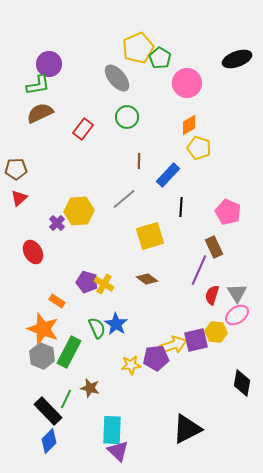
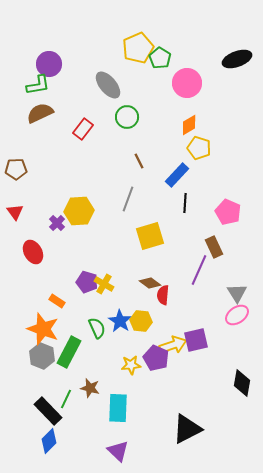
gray ellipse at (117, 78): moved 9 px left, 7 px down
brown line at (139, 161): rotated 28 degrees counterclockwise
blue rectangle at (168, 175): moved 9 px right
red triangle at (19, 198): moved 4 px left, 14 px down; rotated 24 degrees counterclockwise
gray line at (124, 199): moved 4 px right; rotated 30 degrees counterclockwise
black line at (181, 207): moved 4 px right, 4 px up
brown diamond at (147, 279): moved 3 px right, 4 px down
red semicircle at (212, 295): moved 49 px left; rotated 12 degrees counterclockwise
blue star at (116, 324): moved 4 px right, 3 px up
yellow hexagon at (216, 332): moved 75 px left, 11 px up
purple pentagon at (156, 358): rotated 30 degrees clockwise
cyan rectangle at (112, 430): moved 6 px right, 22 px up
